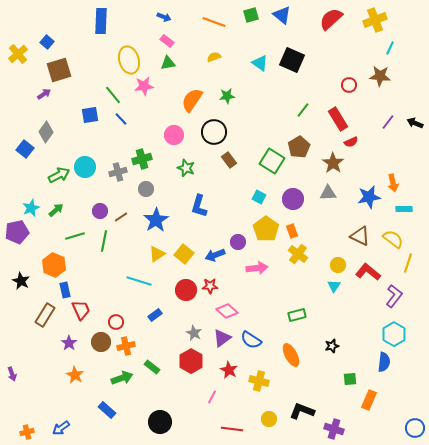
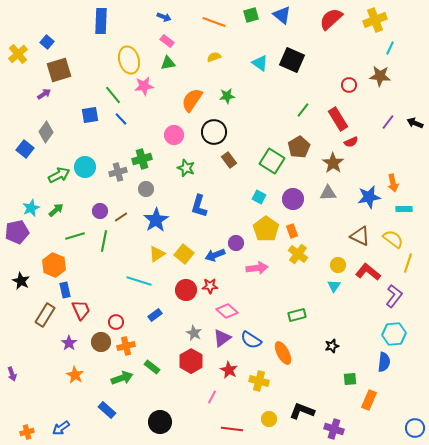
purple circle at (238, 242): moved 2 px left, 1 px down
cyan hexagon at (394, 334): rotated 25 degrees clockwise
orange ellipse at (291, 355): moved 8 px left, 2 px up
